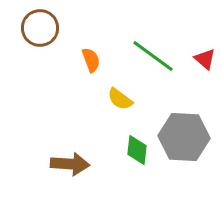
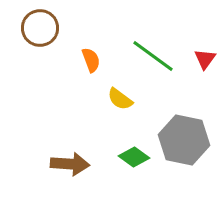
red triangle: rotated 25 degrees clockwise
gray hexagon: moved 3 px down; rotated 9 degrees clockwise
green diamond: moved 3 px left, 7 px down; rotated 60 degrees counterclockwise
